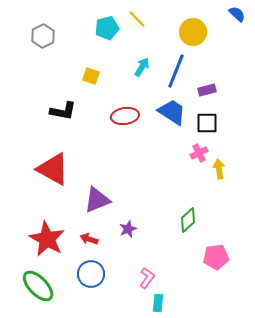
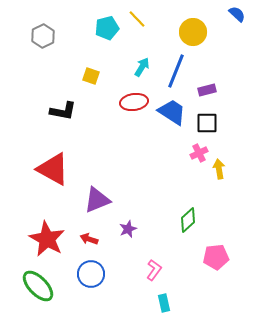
red ellipse: moved 9 px right, 14 px up
pink L-shape: moved 7 px right, 8 px up
cyan rectangle: moved 6 px right; rotated 18 degrees counterclockwise
